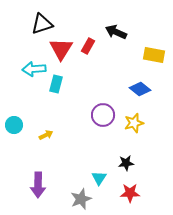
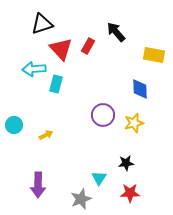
black arrow: rotated 25 degrees clockwise
red triangle: rotated 15 degrees counterclockwise
blue diamond: rotated 50 degrees clockwise
